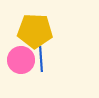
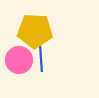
pink circle: moved 2 px left
